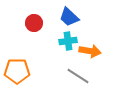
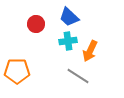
red circle: moved 2 px right, 1 px down
orange arrow: rotated 105 degrees clockwise
